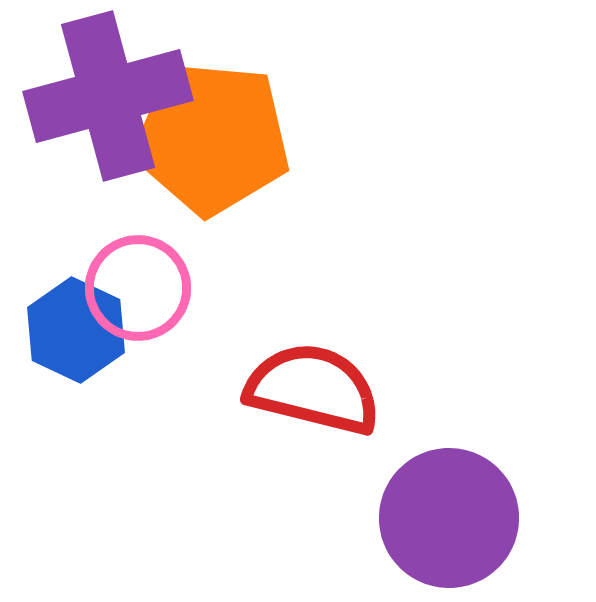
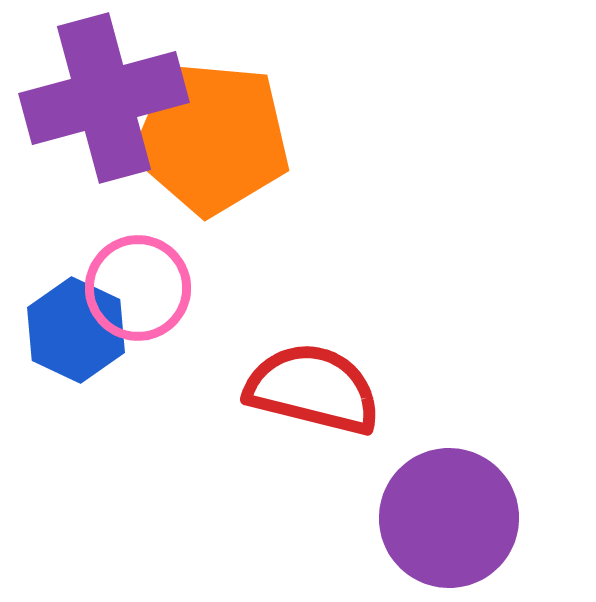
purple cross: moved 4 px left, 2 px down
